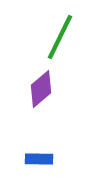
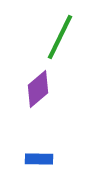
purple diamond: moved 3 px left
